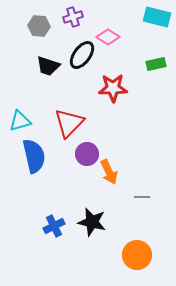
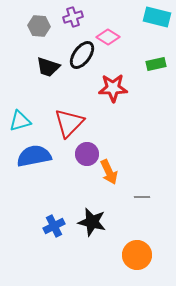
black trapezoid: moved 1 px down
blue semicircle: rotated 88 degrees counterclockwise
